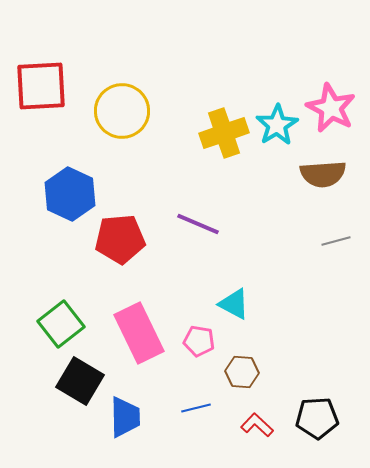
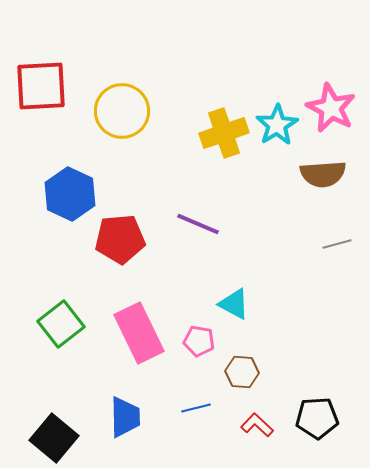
gray line: moved 1 px right, 3 px down
black square: moved 26 px left, 57 px down; rotated 9 degrees clockwise
